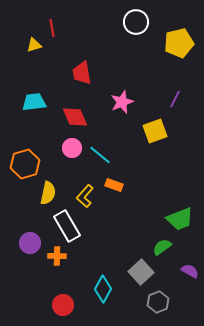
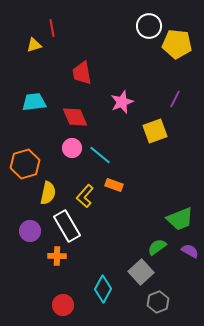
white circle: moved 13 px right, 4 px down
yellow pentagon: moved 2 px left, 1 px down; rotated 20 degrees clockwise
purple circle: moved 12 px up
green semicircle: moved 5 px left
purple semicircle: moved 20 px up
